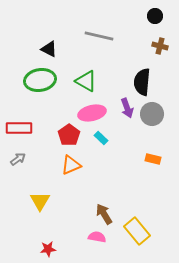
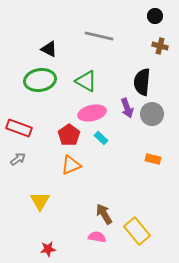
red rectangle: rotated 20 degrees clockwise
